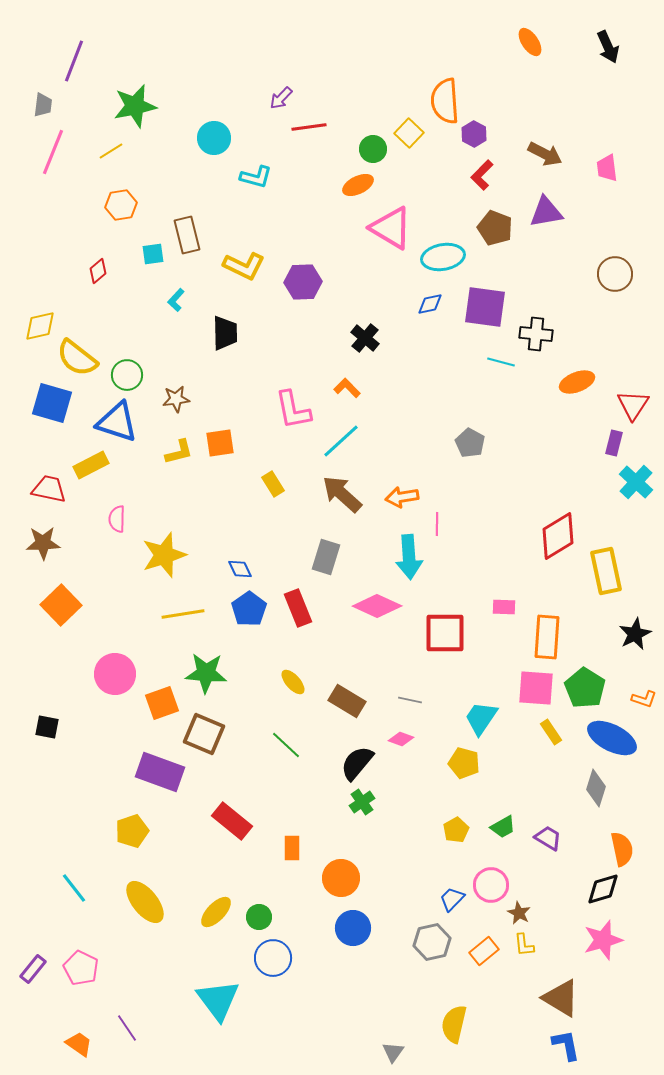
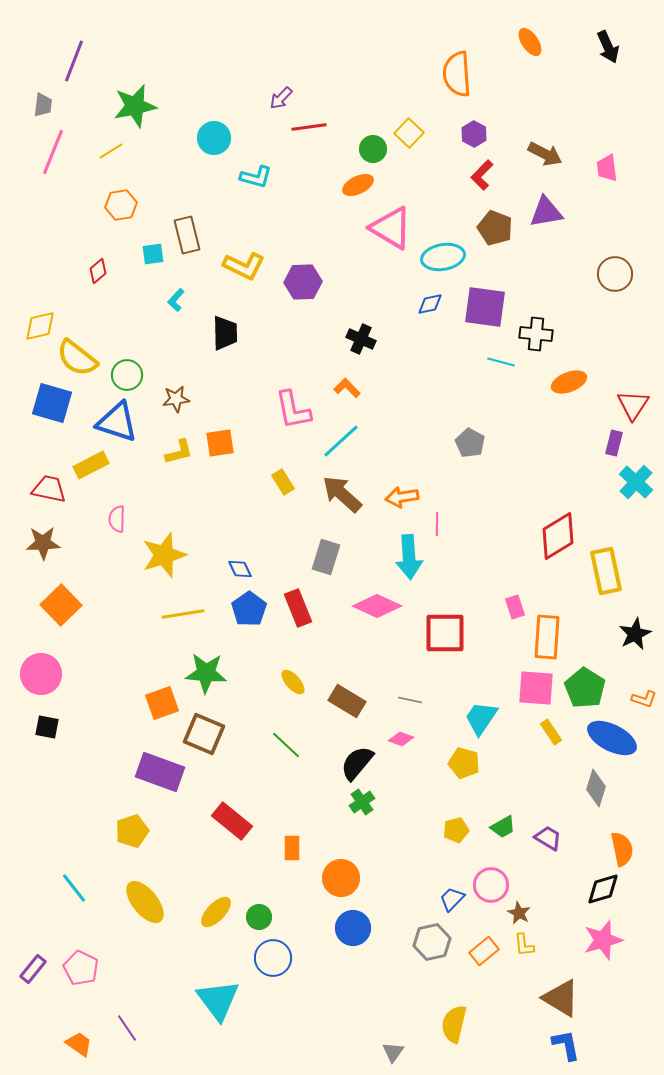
orange semicircle at (445, 101): moved 12 px right, 27 px up
black cross at (365, 338): moved 4 px left, 1 px down; rotated 16 degrees counterclockwise
orange ellipse at (577, 382): moved 8 px left
yellow rectangle at (273, 484): moved 10 px right, 2 px up
pink rectangle at (504, 607): moved 11 px right; rotated 70 degrees clockwise
pink circle at (115, 674): moved 74 px left
yellow pentagon at (456, 830): rotated 15 degrees clockwise
